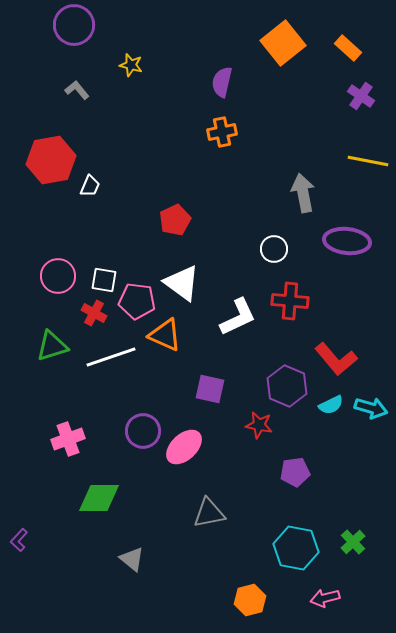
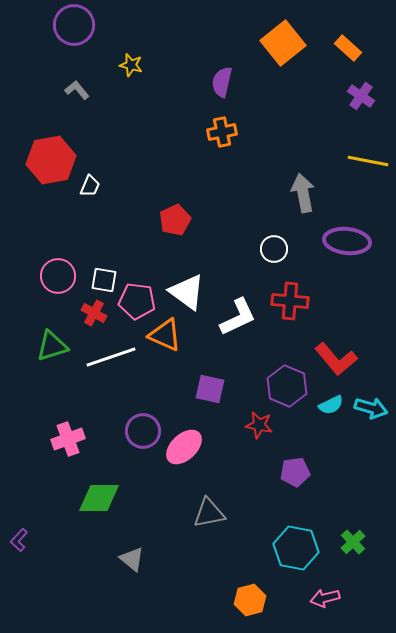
white triangle at (182, 283): moved 5 px right, 9 px down
